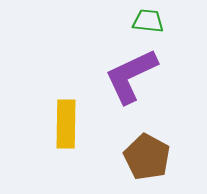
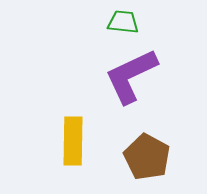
green trapezoid: moved 25 px left, 1 px down
yellow rectangle: moved 7 px right, 17 px down
